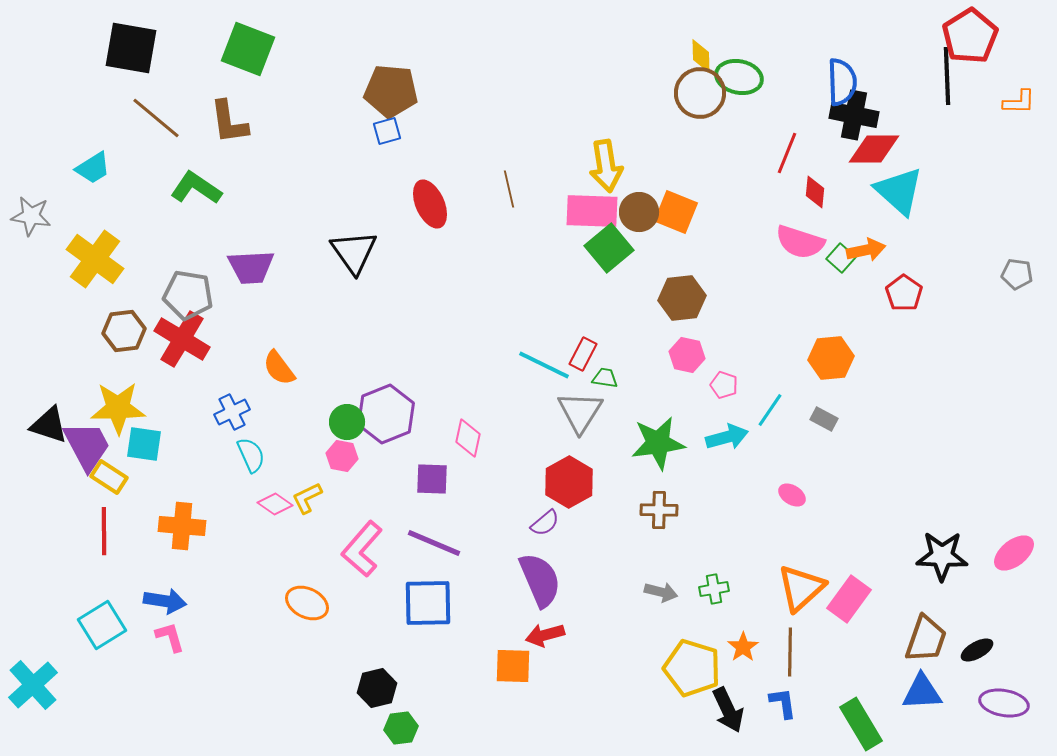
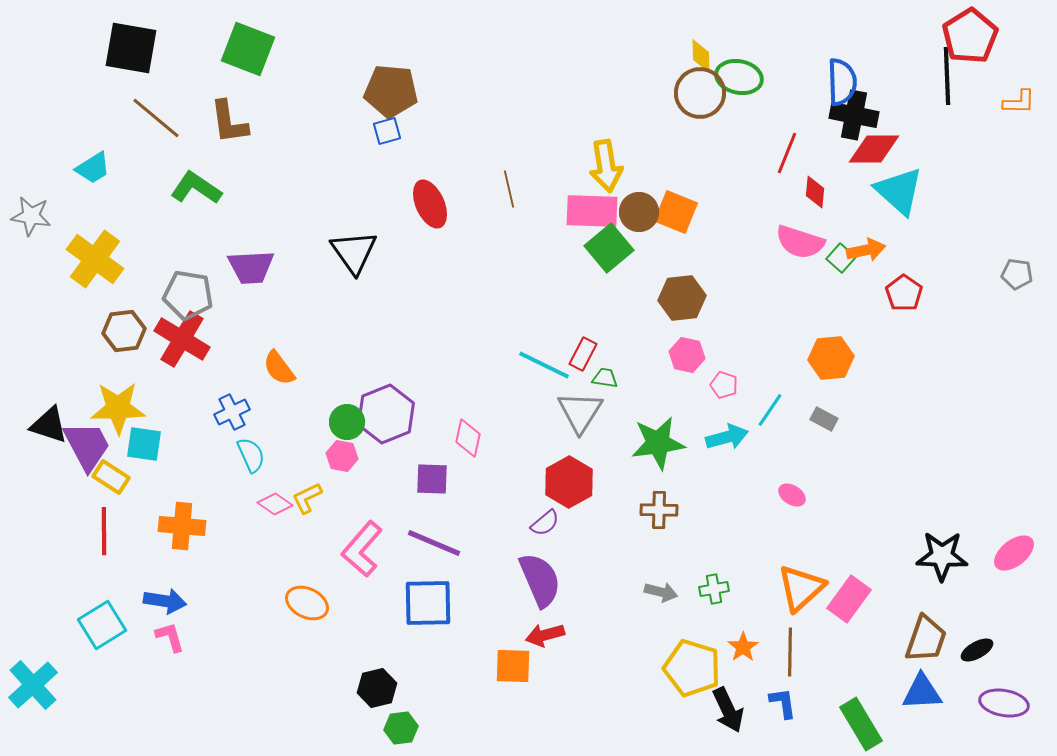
yellow rectangle at (109, 477): moved 2 px right
